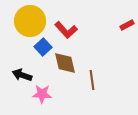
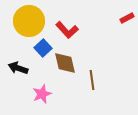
yellow circle: moved 1 px left
red rectangle: moved 7 px up
red L-shape: moved 1 px right
blue square: moved 1 px down
black arrow: moved 4 px left, 7 px up
pink star: rotated 24 degrees counterclockwise
